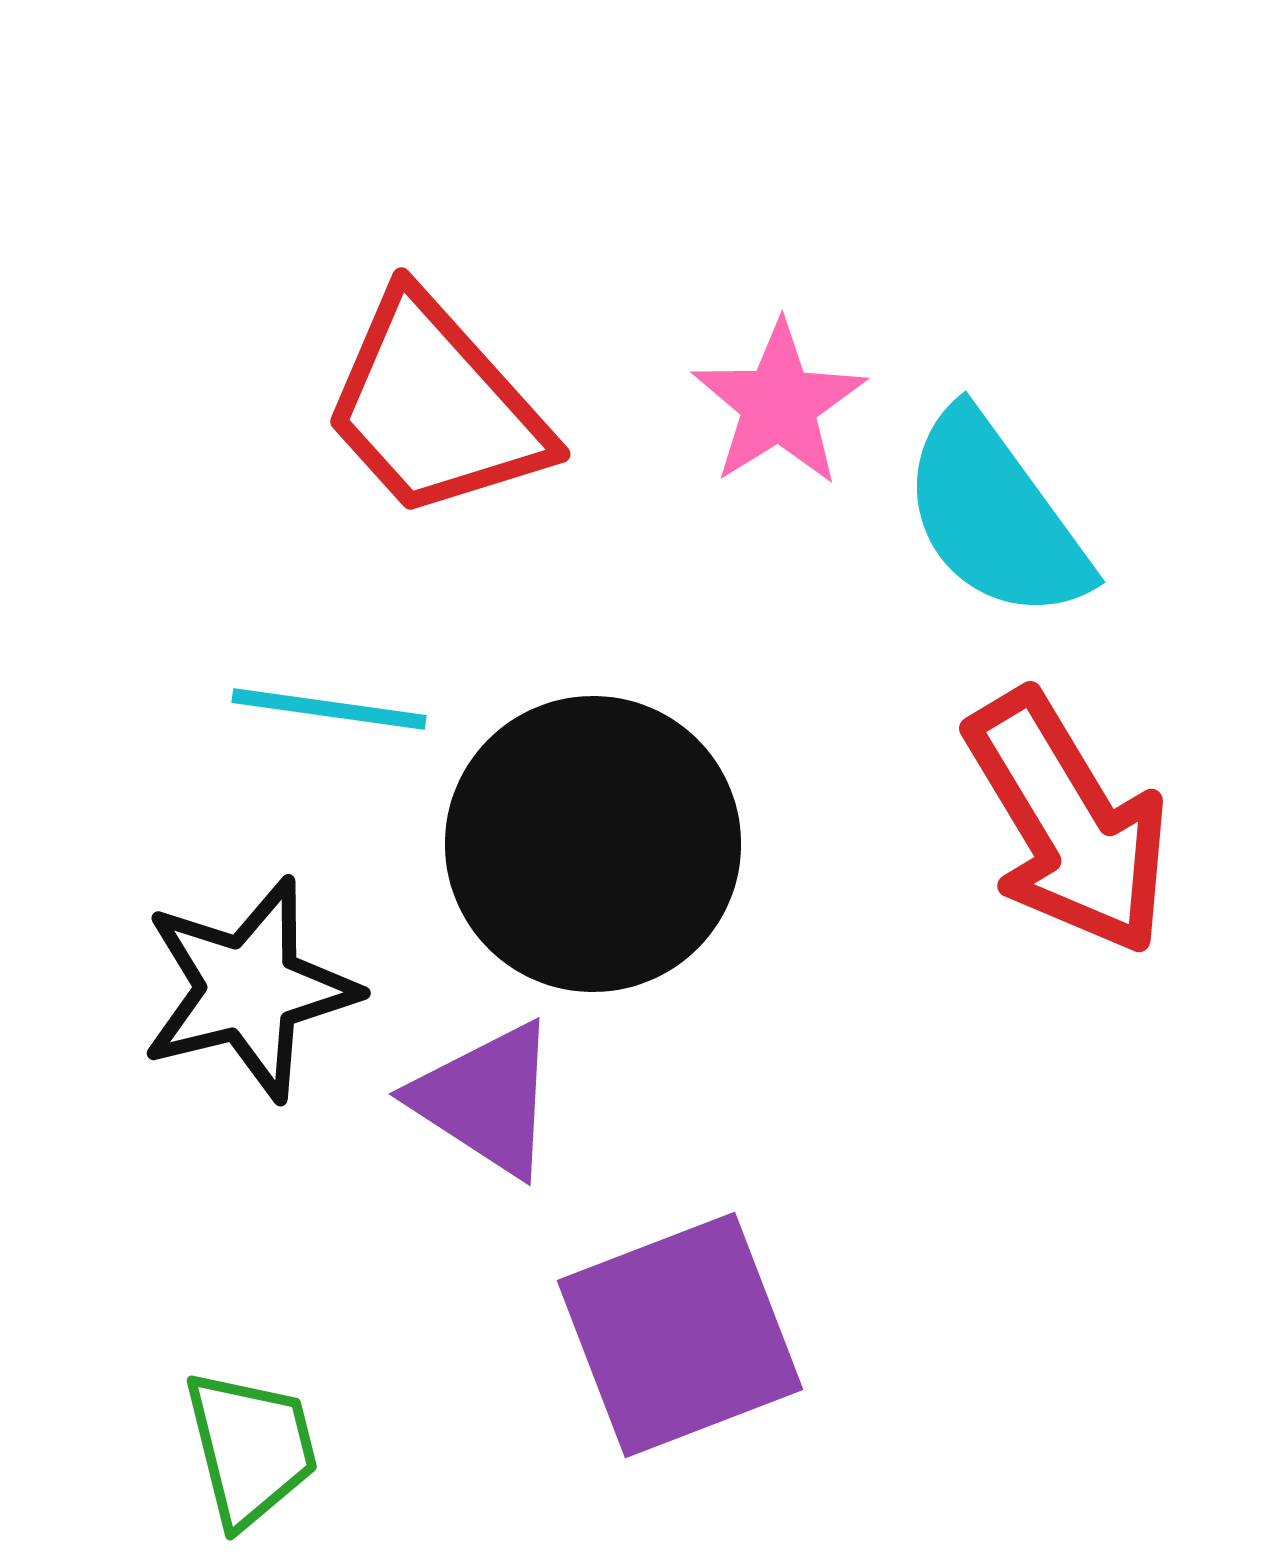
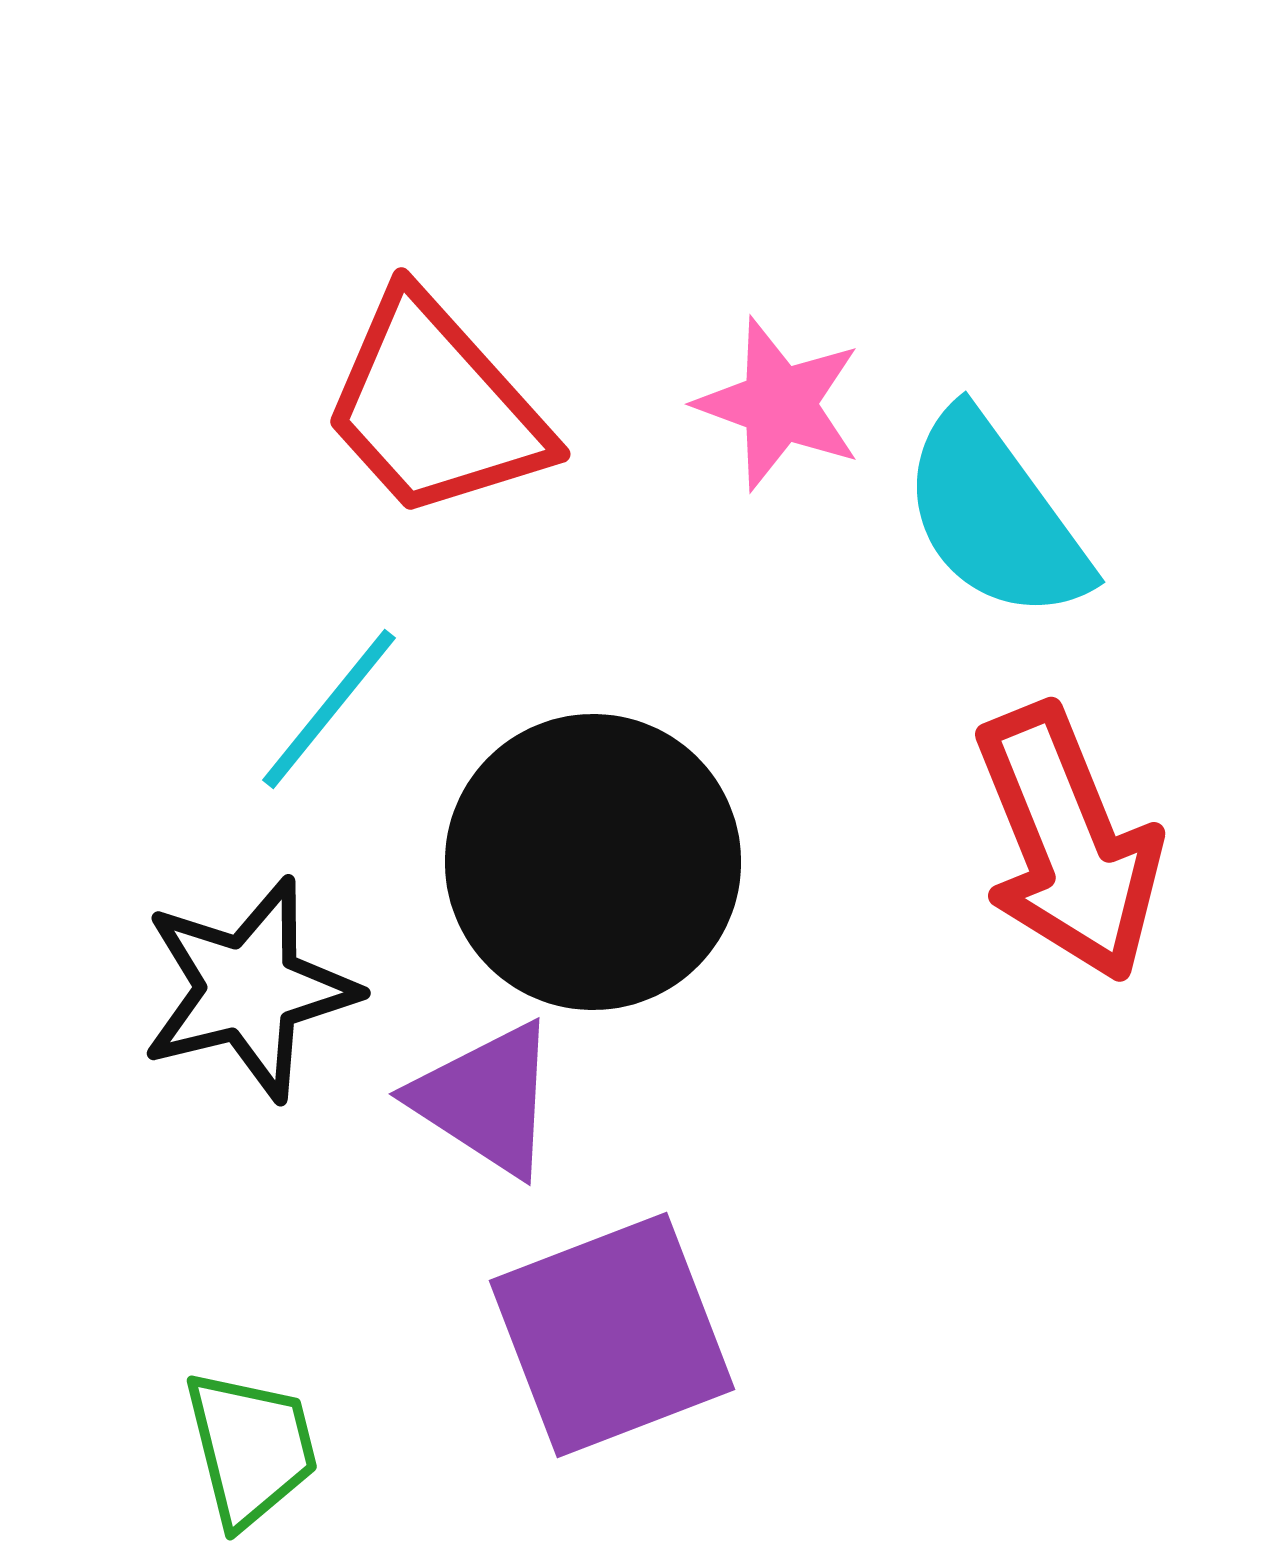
pink star: rotated 20 degrees counterclockwise
cyan line: rotated 59 degrees counterclockwise
red arrow: moved 20 px down; rotated 9 degrees clockwise
black circle: moved 18 px down
purple square: moved 68 px left
